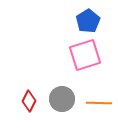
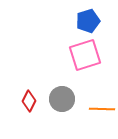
blue pentagon: rotated 15 degrees clockwise
orange line: moved 3 px right, 6 px down
